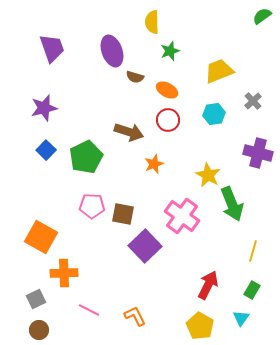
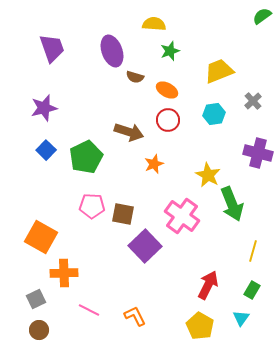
yellow semicircle: moved 2 px right, 2 px down; rotated 95 degrees clockwise
